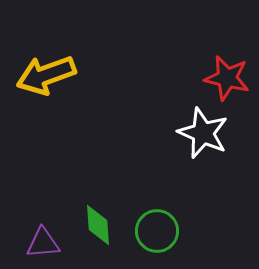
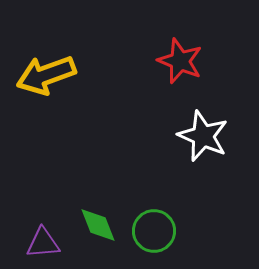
red star: moved 47 px left, 17 px up; rotated 9 degrees clockwise
white star: moved 3 px down
green diamond: rotated 18 degrees counterclockwise
green circle: moved 3 px left
